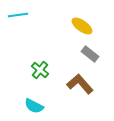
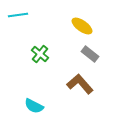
green cross: moved 16 px up
